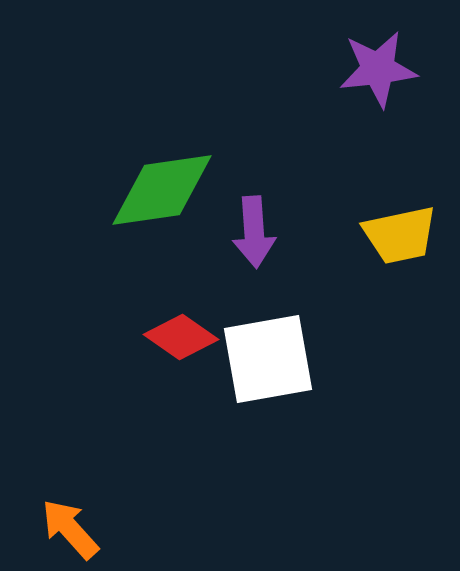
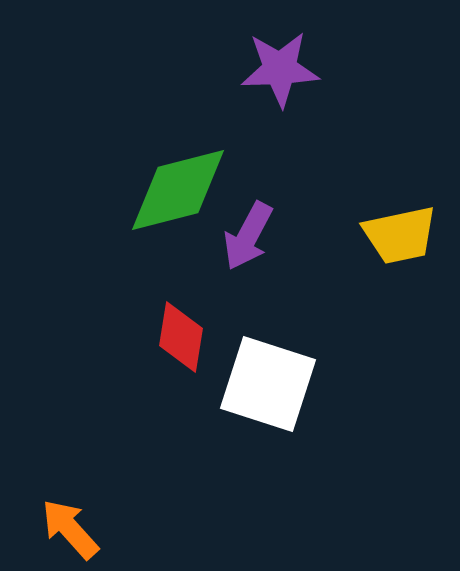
purple star: moved 98 px left; rotated 4 degrees clockwise
green diamond: moved 16 px right; rotated 6 degrees counterclockwise
purple arrow: moved 6 px left, 4 px down; rotated 32 degrees clockwise
red diamond: rotated 64 degrees clockwise
white square: moved 25 px down; rotated 28 degrees clockwise
